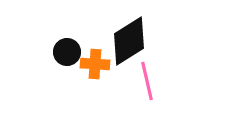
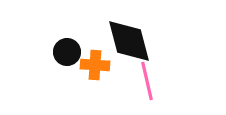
black diamond: rotated 72 degrees counterclockwise
orange cross: moved 1 px down
